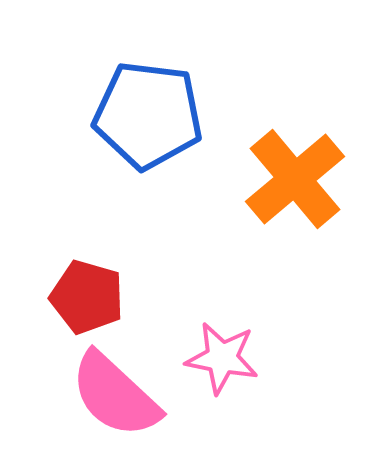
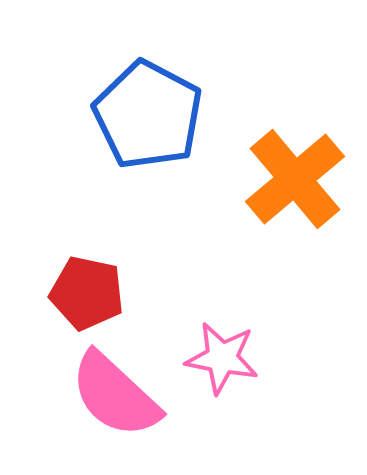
blue pentagon: rotated 21 degrees clockwise
red pentagon: moved 4 px up; rotated 4 degrees counterclockwise
